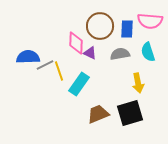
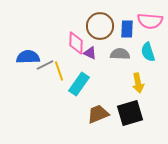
gray semicircle: rotated 12 degrees clockwise
